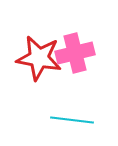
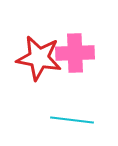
pink cross: rotated 12 degrees clockwise
